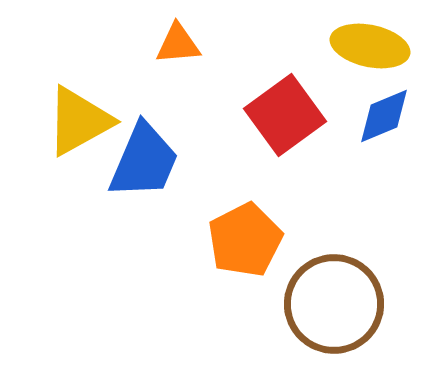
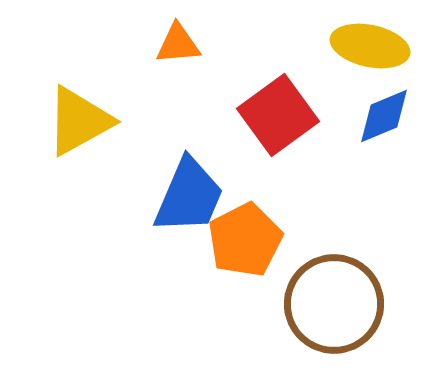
red square: moved 7 px left
blue trapezoid: moved 45 px right, 35 px down
